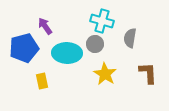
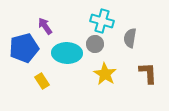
yellow rectangle: rotated 21 degrees counterclockwise
